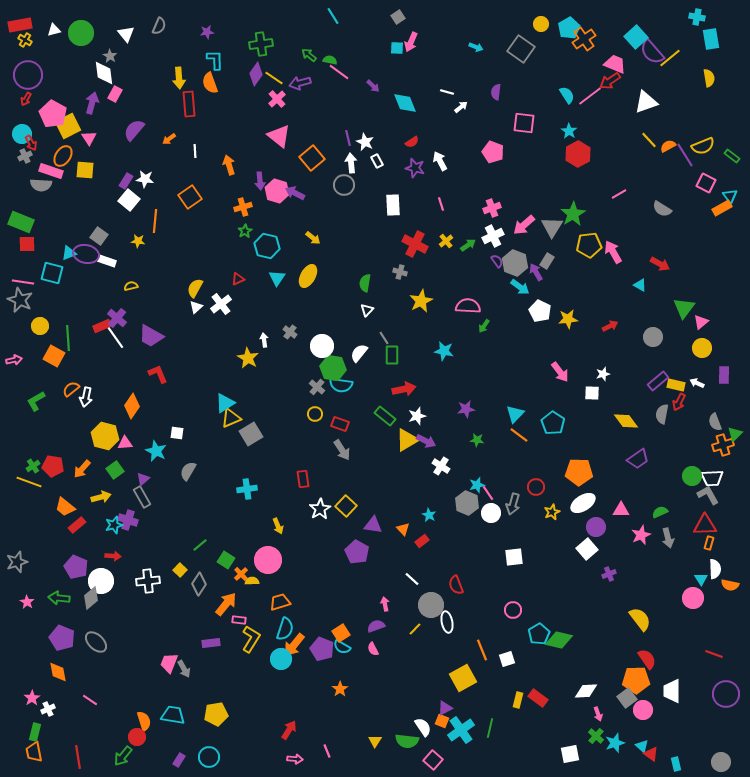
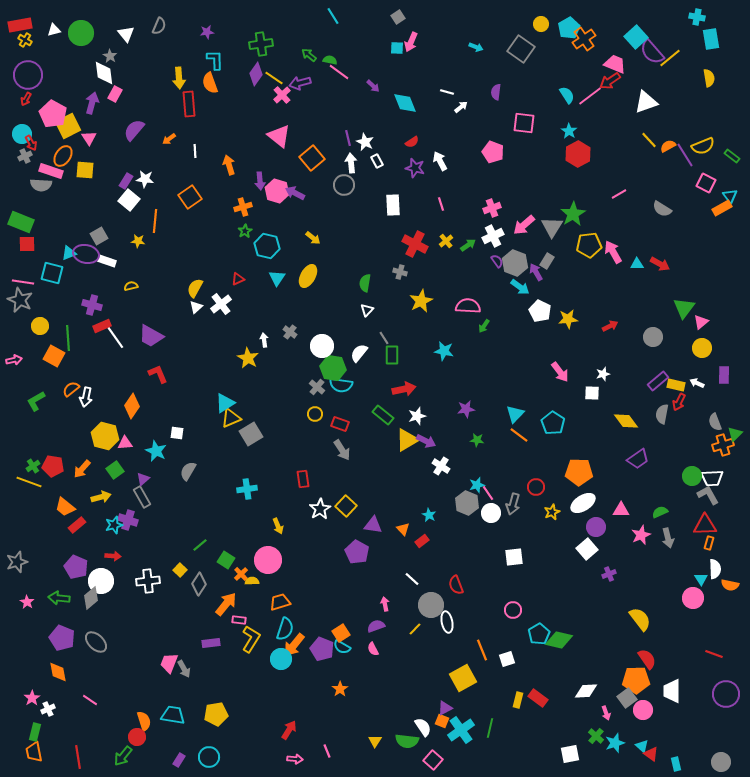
pink cross at (277, 99): moved 5 px right, 4 px up
gray square at (99, 236): rotated 24 degrees clockwise
cyan triangle at (640, 285): moved 3 px left, 21 px up; rotated 32 degrees counterclockwise
purple cross at (117, 318): moved 25 px left, 13 px up; rotated 24 degrees counterclockwise
green rectangle at (385, 416): moved 2 px left, 1 px up
pink arrow at (598, 714): moved 8 px right, 1 px up
